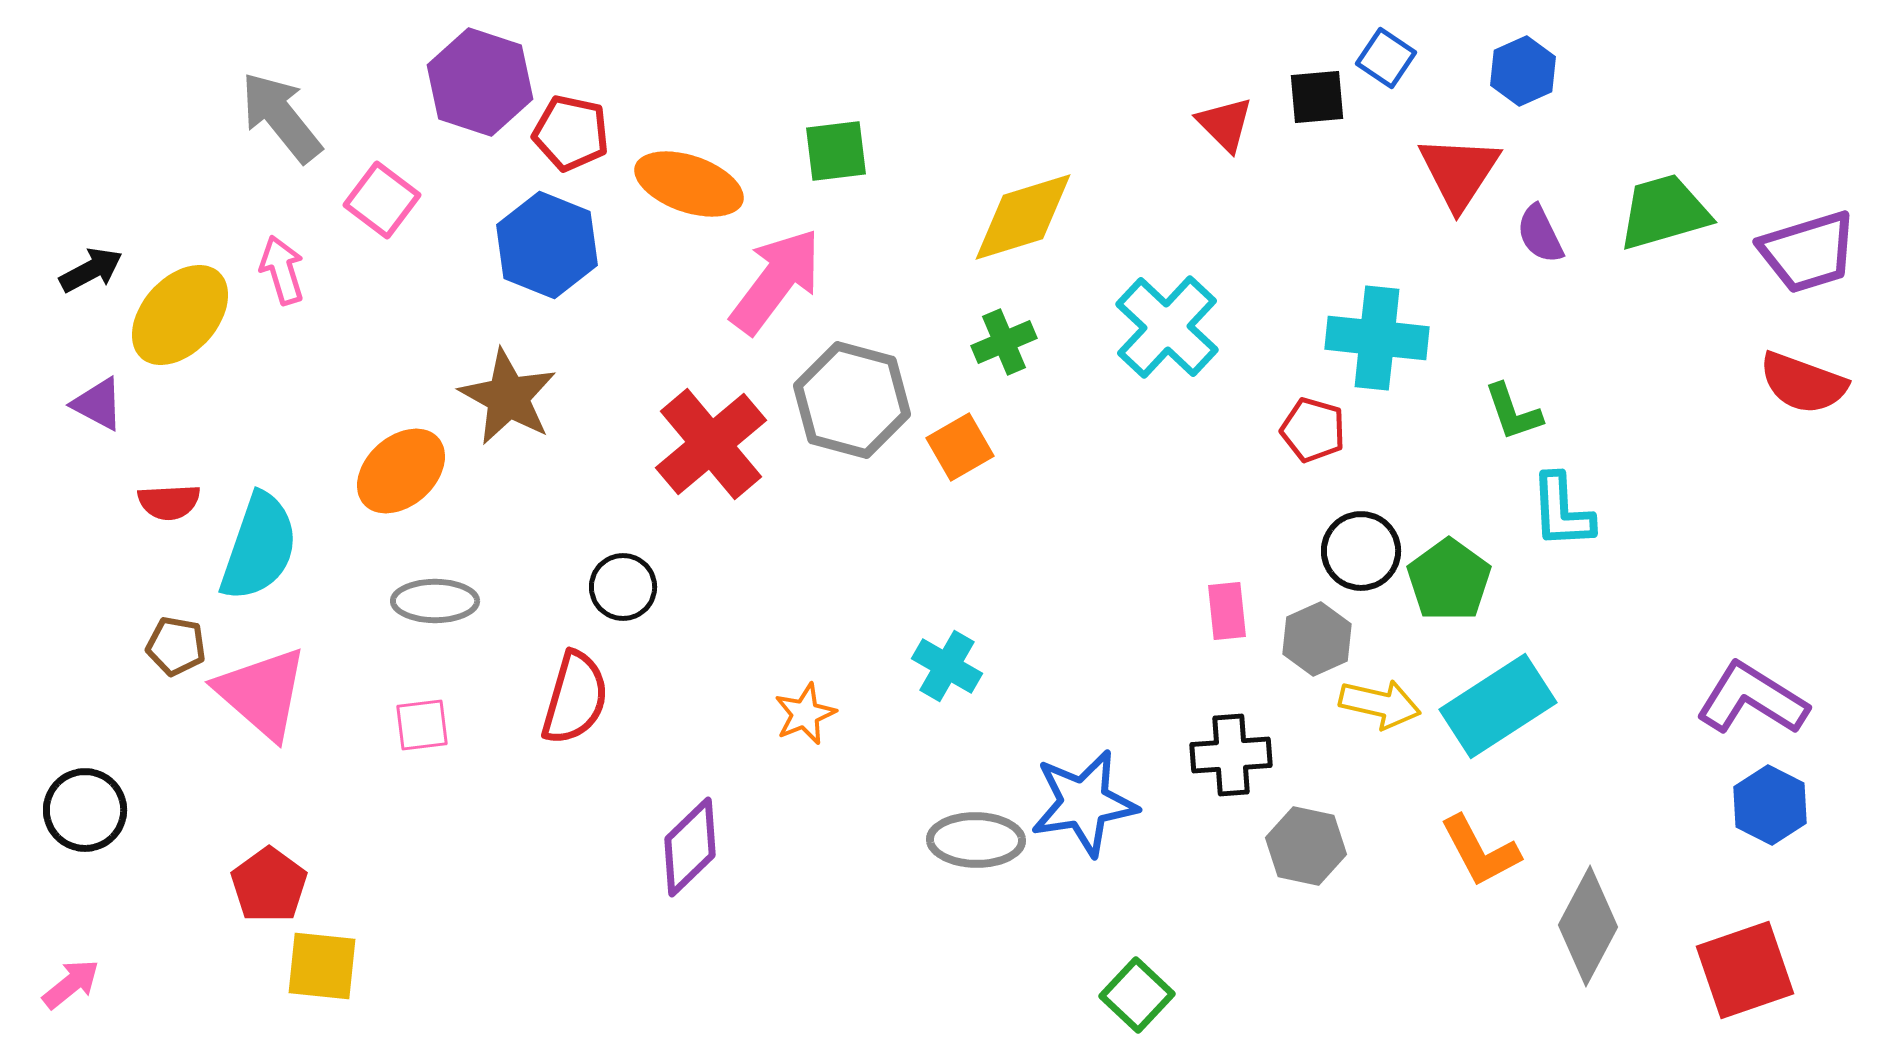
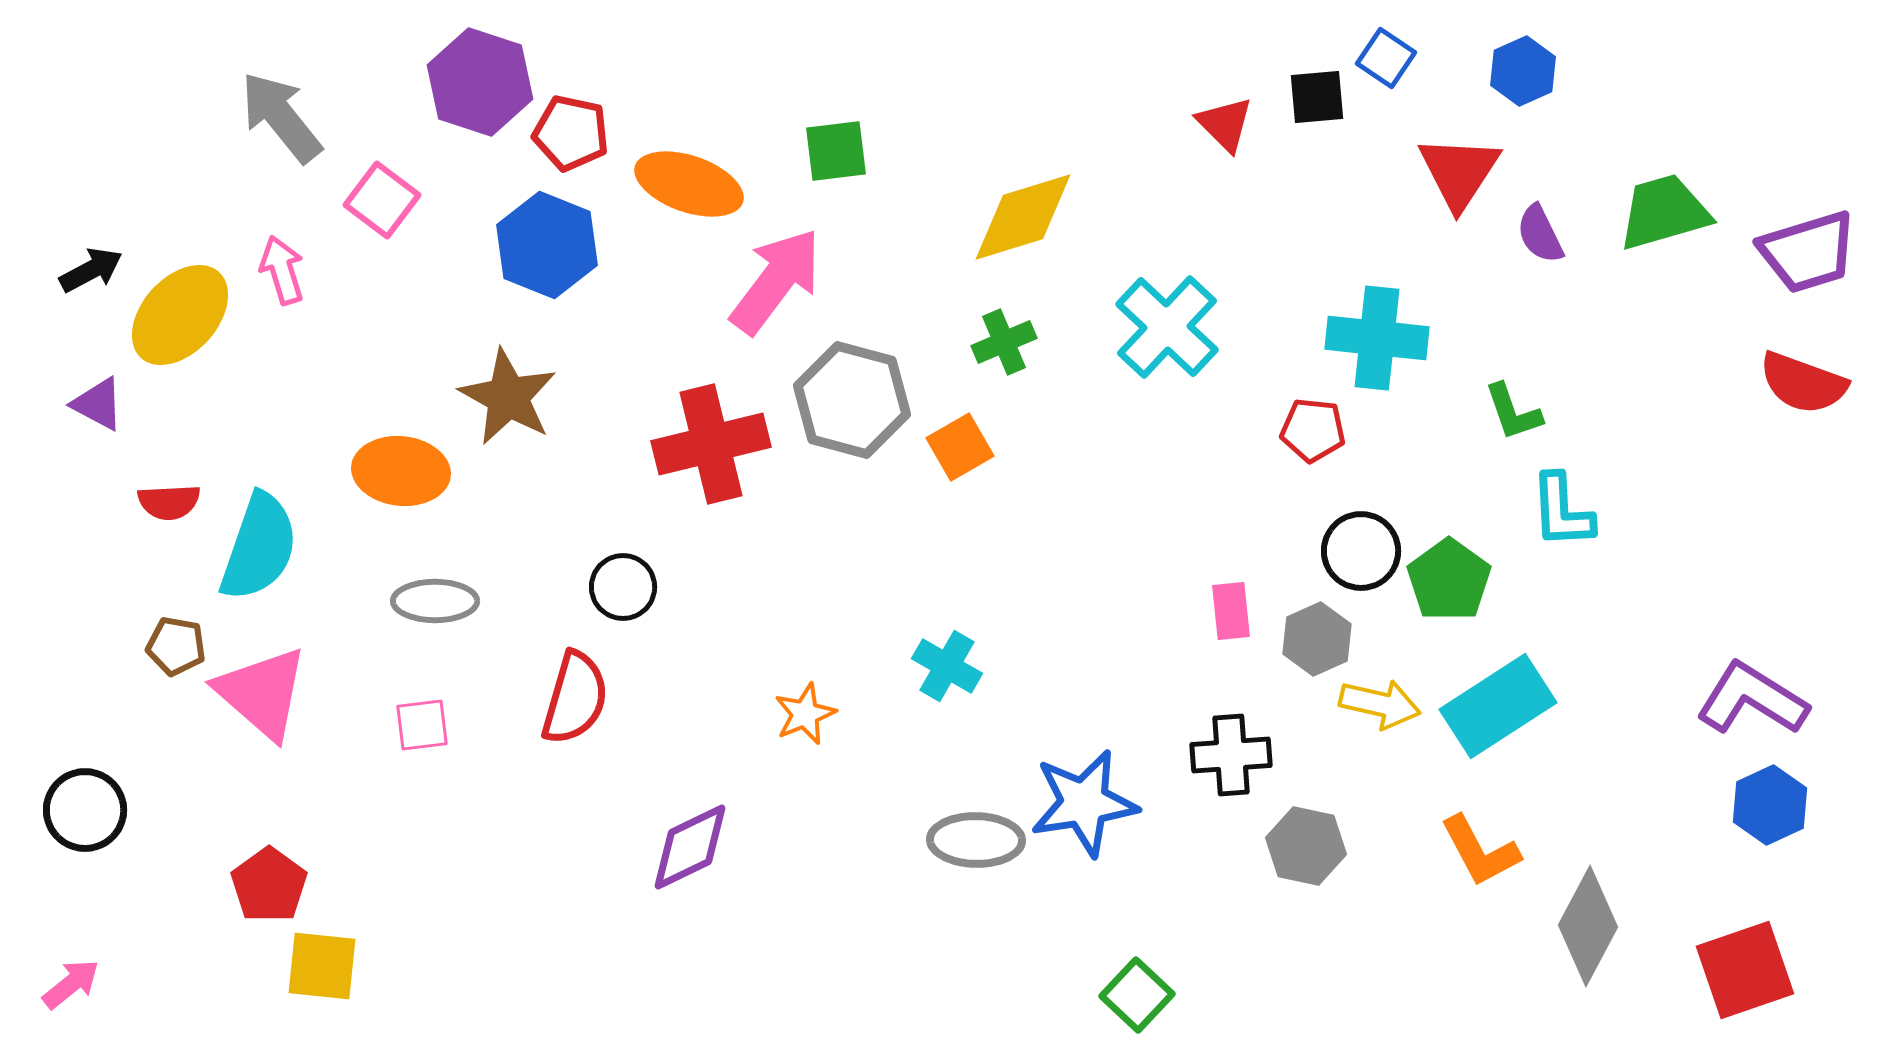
red pentagon at (1313, 430): rotated 10 degrees counterclockwise
red cross at (711, 444): rotated 26 degrees clockwise
orange ellipse at (401, 471): rotated 48 degrees clockwise
pink rectangle at (1227, 611): moved 4 px right
blue hexagon at (1770, 805): rotated 8 degrees clockwise
purple diamond at (690, 847): rotated 18 degrees clockwise
